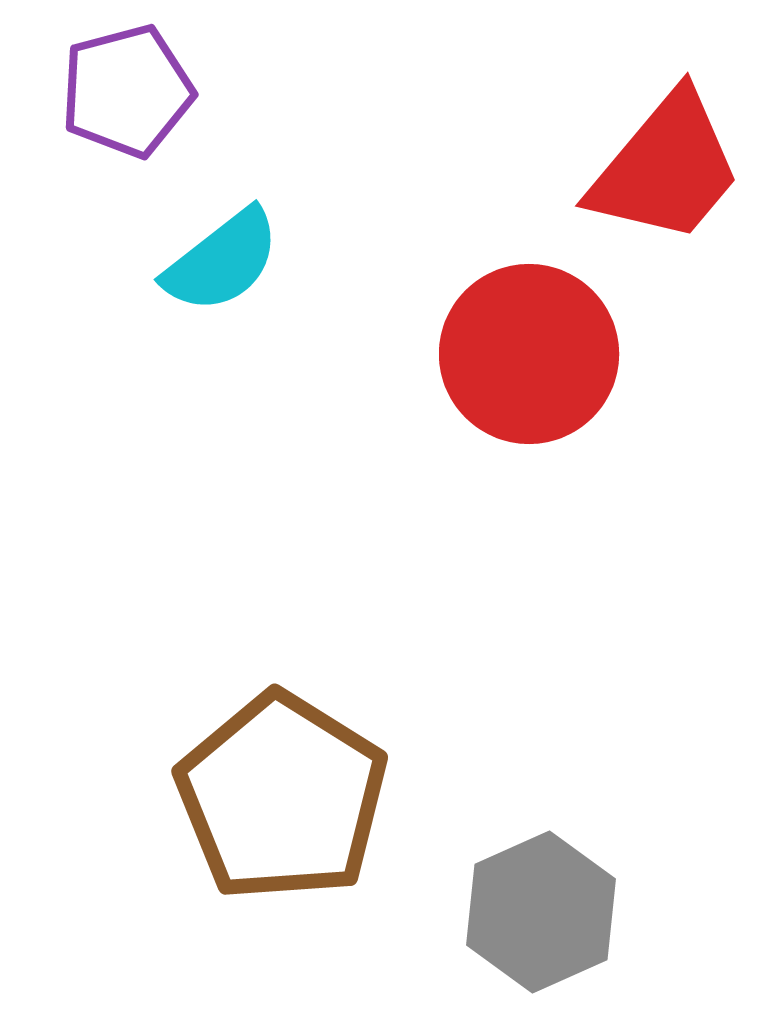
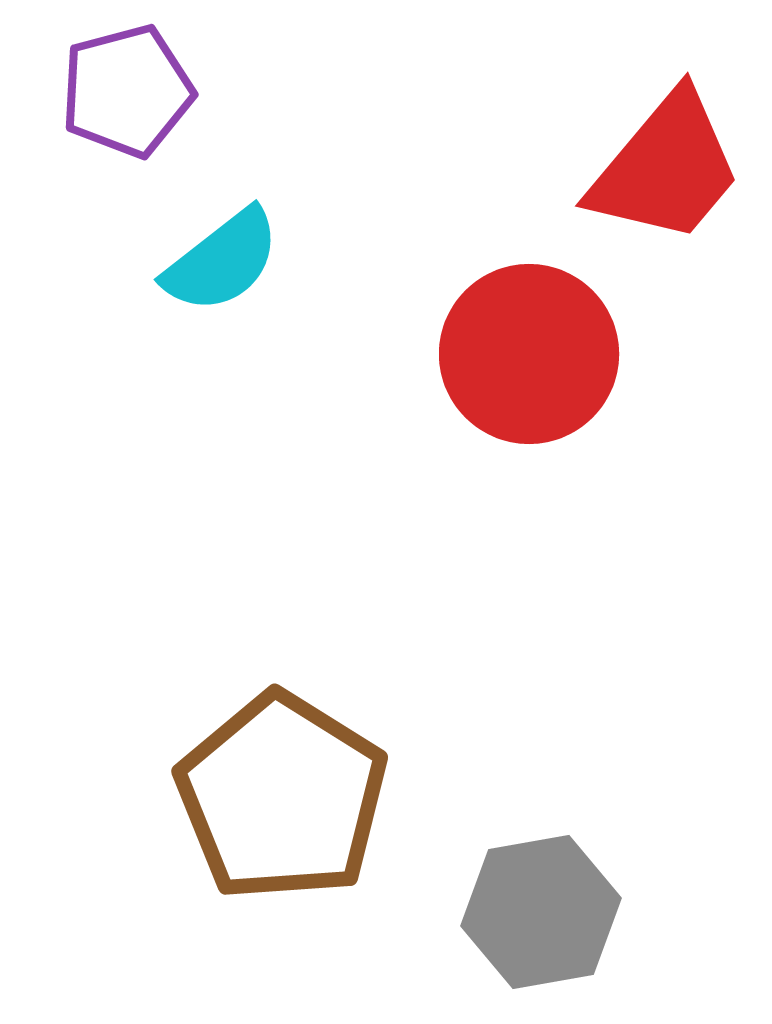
gray hexagon: rotated 14 degrees clockwise
